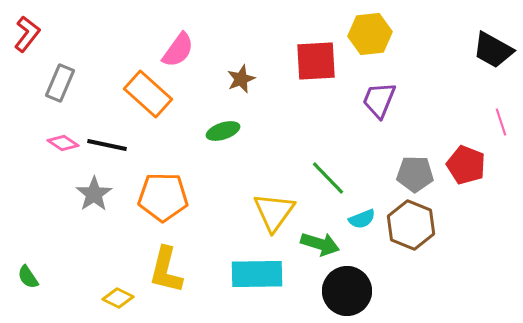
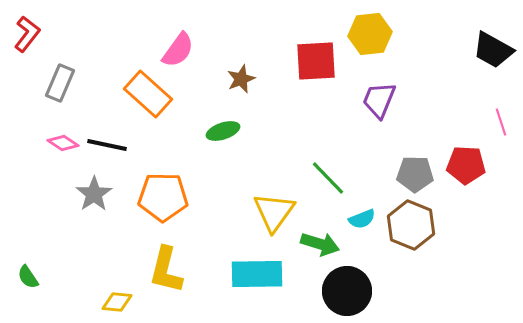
red pentagon: rotated 18 degrees counterclockwise
yellow diamond: moved 1 px left, 4 px down; rotated 20 degrees counterclockwise
